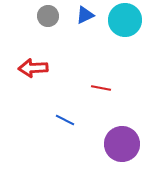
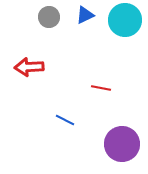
gray circle: moved 1 px right, 1 px down
red arrow: moved 4 px left, 1 px up
